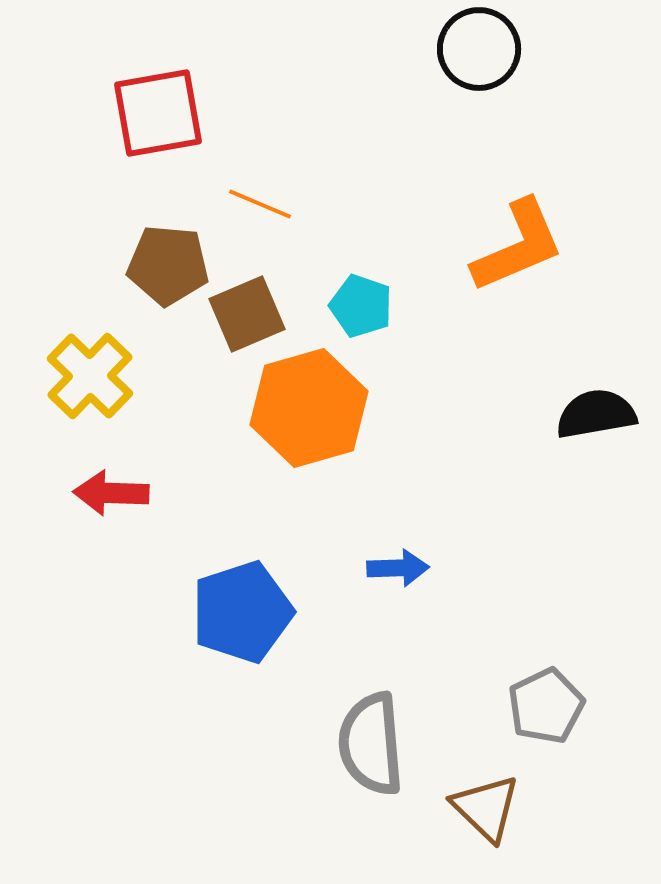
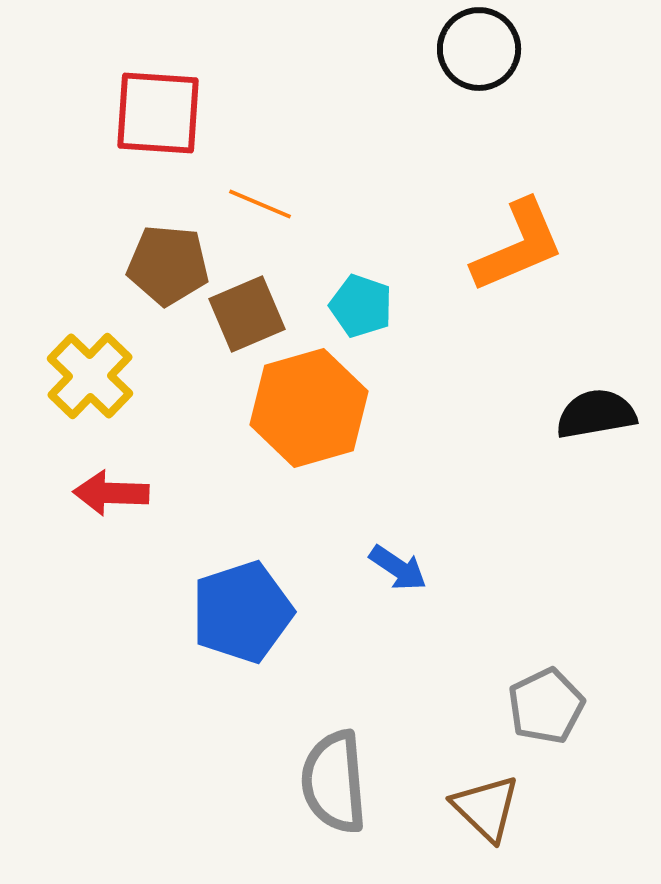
red square: rotated 14 degrees clockwise
blue arrow: rotated 36 degrees clockwise
gray semicircle: moved 37 px left, 38 px down
